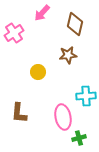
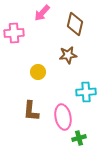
pink cross: rotated 30 degrees clockwise
cyan cross: moved 4 px up
brown L-shape: moved 12 px right, 2 px up
